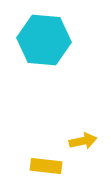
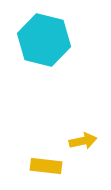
cyan hexagon: rotated 9 degrees clockwise
